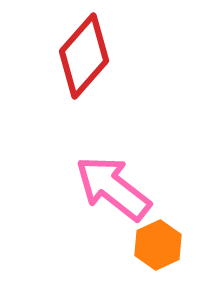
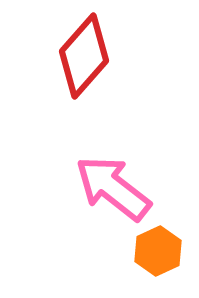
orange hexagon: moved 6 px down
